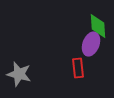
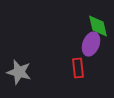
green diamond: rotated 10 degrees counterclockwise
gray star: moved 2 px up
